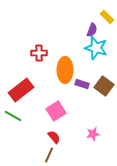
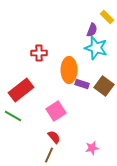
orange ellipse: moved 4 px right
pink star: moved 1 px left, 14 px down
